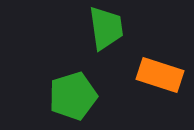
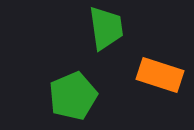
green pentagon: rotated 6 degrees counterclockwise
